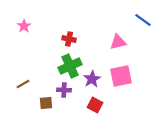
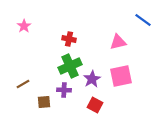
brown square: moved 2 px left, 1 px up
